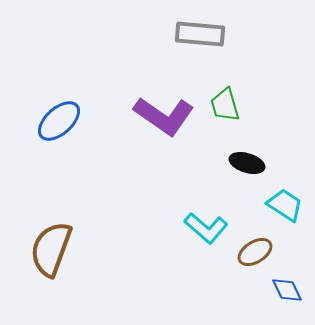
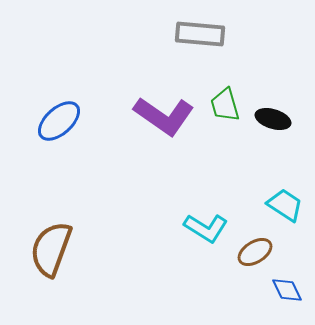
black ellipse: moved 26 px right, 44 px up
cyan L-shape: rotated 9 degrees counterclockwise
